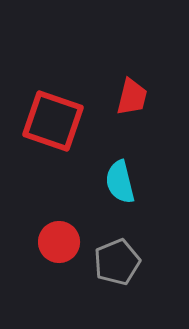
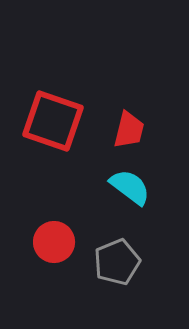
red trapezoid: moved 3 px left, 33 px down
cyan semicircle: moved 10 px right, 5 px down; rotated 141 degrees clockwise
red circle: moved 5 px left
